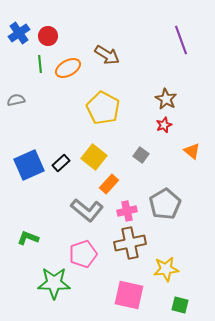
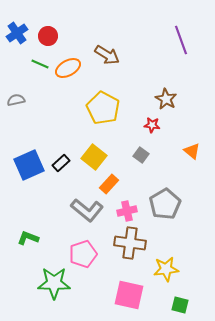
blue cross: moved 2 px left
green line: rotated 60 degrees counterclockwise
red star: moved 12 px left; rotated 28 degrees clockwise
brown cross: rotated 20 degrees clockwise
